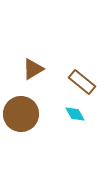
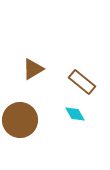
brown circle: moved 1 px left, 6 px down
